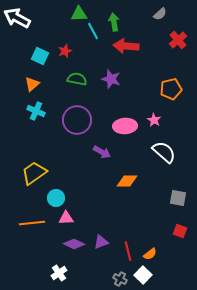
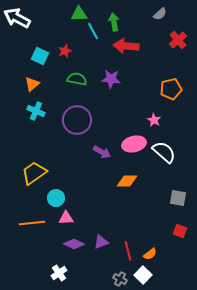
purple star: rotated 12 degrees counterclockwise
pink ellipse: moved 9 px right, 18 px down; rotated 10 degrees counterclockwise
